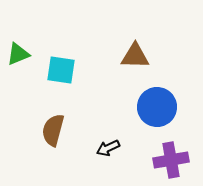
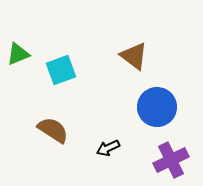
brown triangle: moved 1 px left; rotated 36 degrees clockwise
cyan square: rotated 28 degrees counterclockwise
brown semicircle: rotated 108 degrees clockwise
purple cross: rotated 16 degrees counterclockwise
